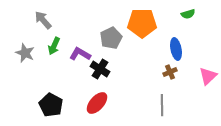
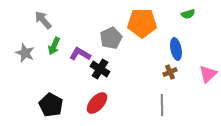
pink triangle: moved 2 px up
